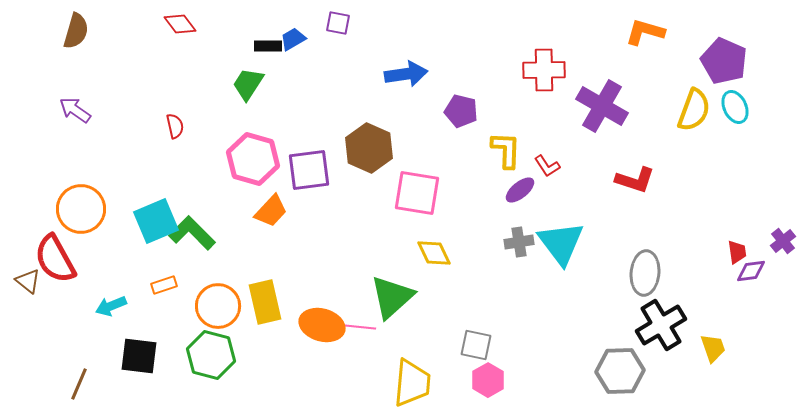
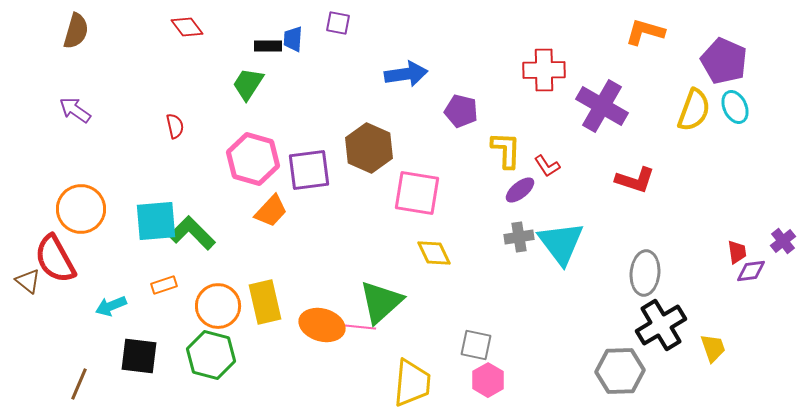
red diamond at (180, 24): moved 7 px right, 3 px down
blue trapezoid at (293, 39): rotated 56 degrees counterclockwise
cyan square at (156, 221): rotated 18 degrees clockwise
gray cross at (519, 242): moved 5 px up
green triangle at (392, 297): moved 11 px left, 5 px down
